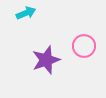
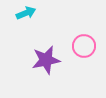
purple star: rotated 8 degrees clockwise
